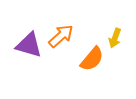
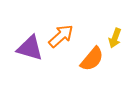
purple triangle: moved 1 px right, 3 px down
